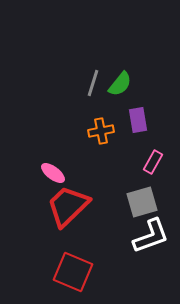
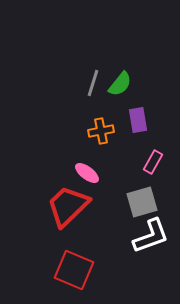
pink ellipse: moved 34 px right
red square: moved 1 px right, 2 px up
